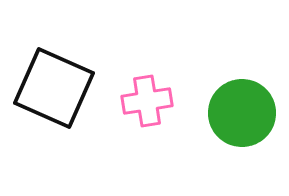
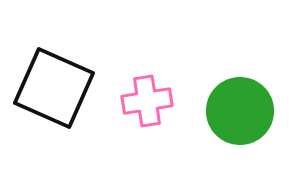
green circle: moved 2 px left, 2 px up
